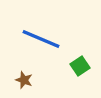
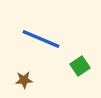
brown star: rotated 24 degrees counterclockwise
